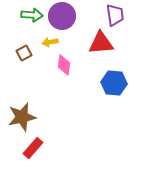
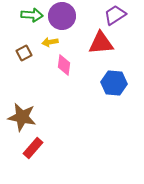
purple trapezoid: rotated 115 degrees counterclockwise
brown star: rotated 24 degrees clockwise
